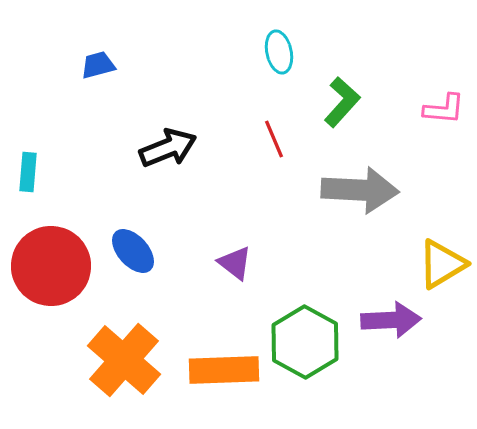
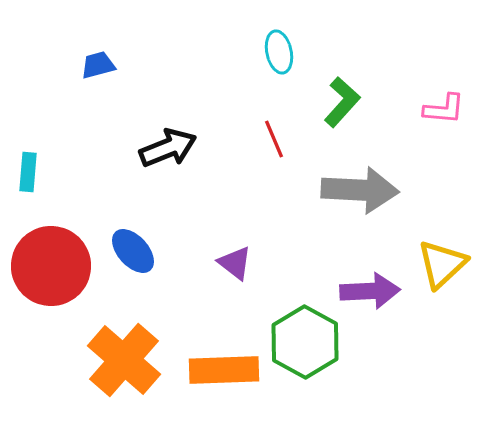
yellow triangle: rotated 12 degrees counterclockwise
purple arrow: moved 21 px left, 29 px up
